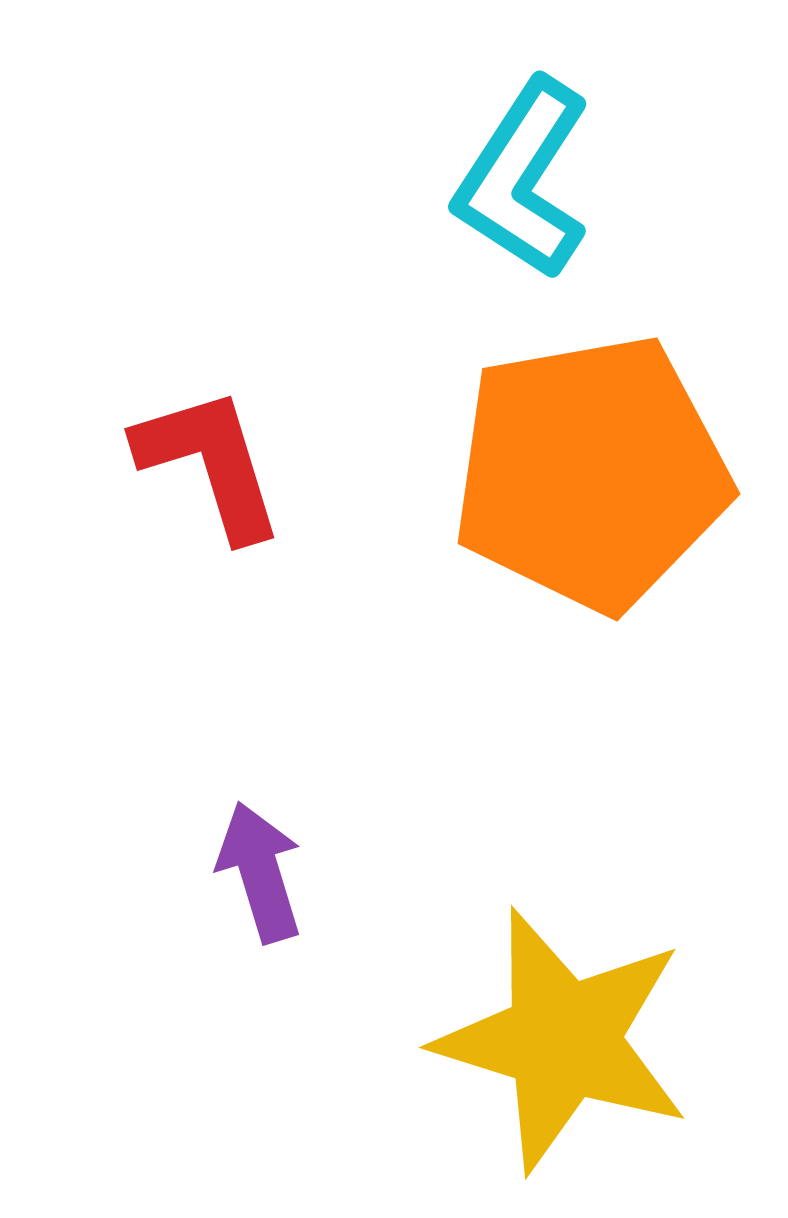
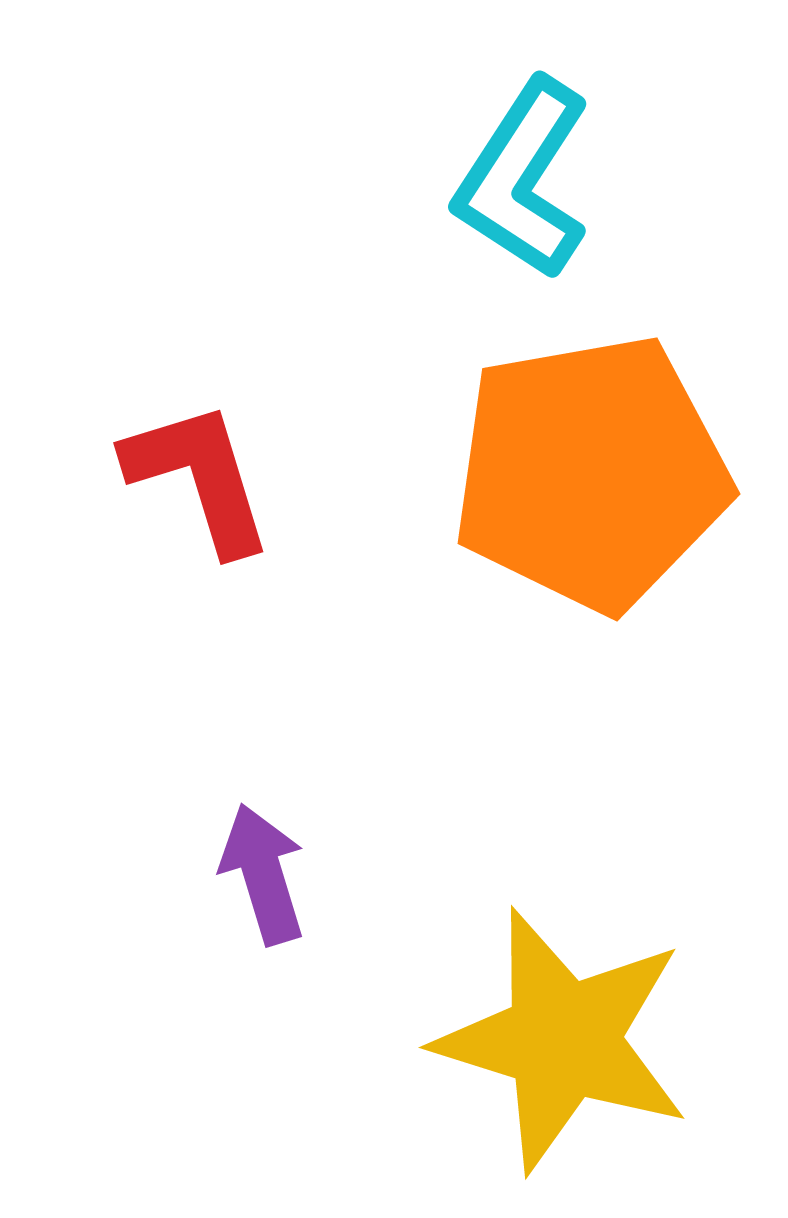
red L-shape: moved 11 px left, 14 px down
purple arrow: moved 3 px right, 2 px down
